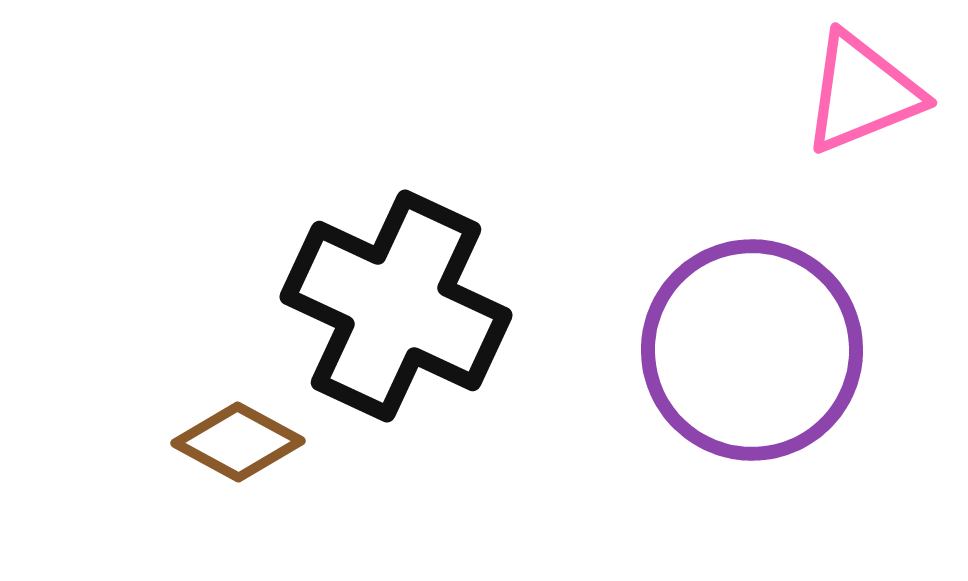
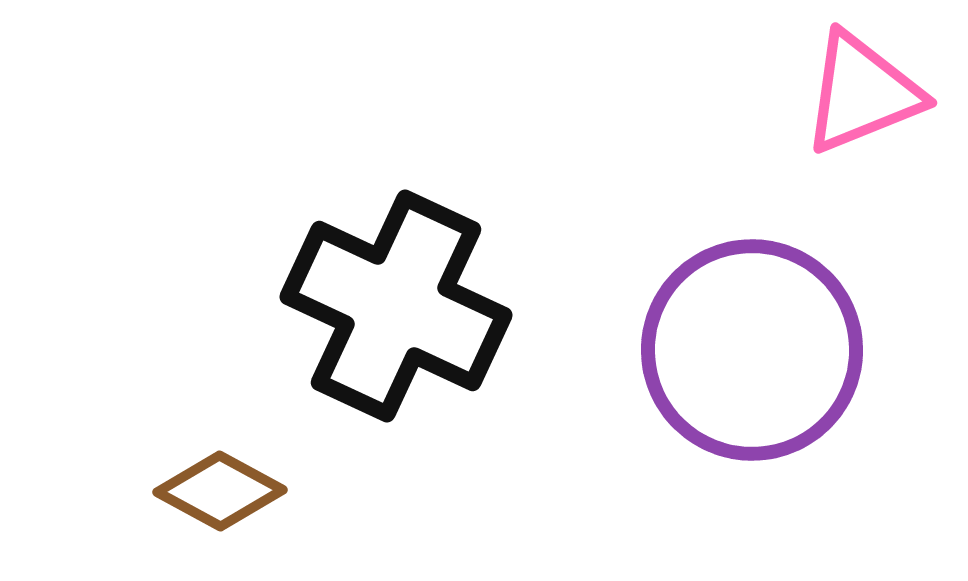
brown diamond: moved 18 px left, 49 px down
